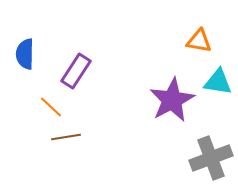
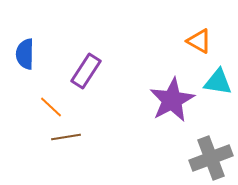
orange triangle: rotated 20 degrees clockwise
purple rectangle: moved 10 px right
